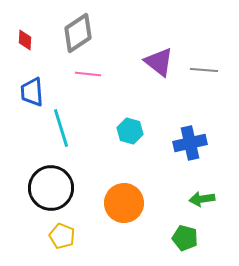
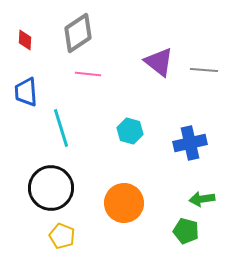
blue trapezoid: moved 6 px left
green pentagon: moved 1 px right, 7 px up
